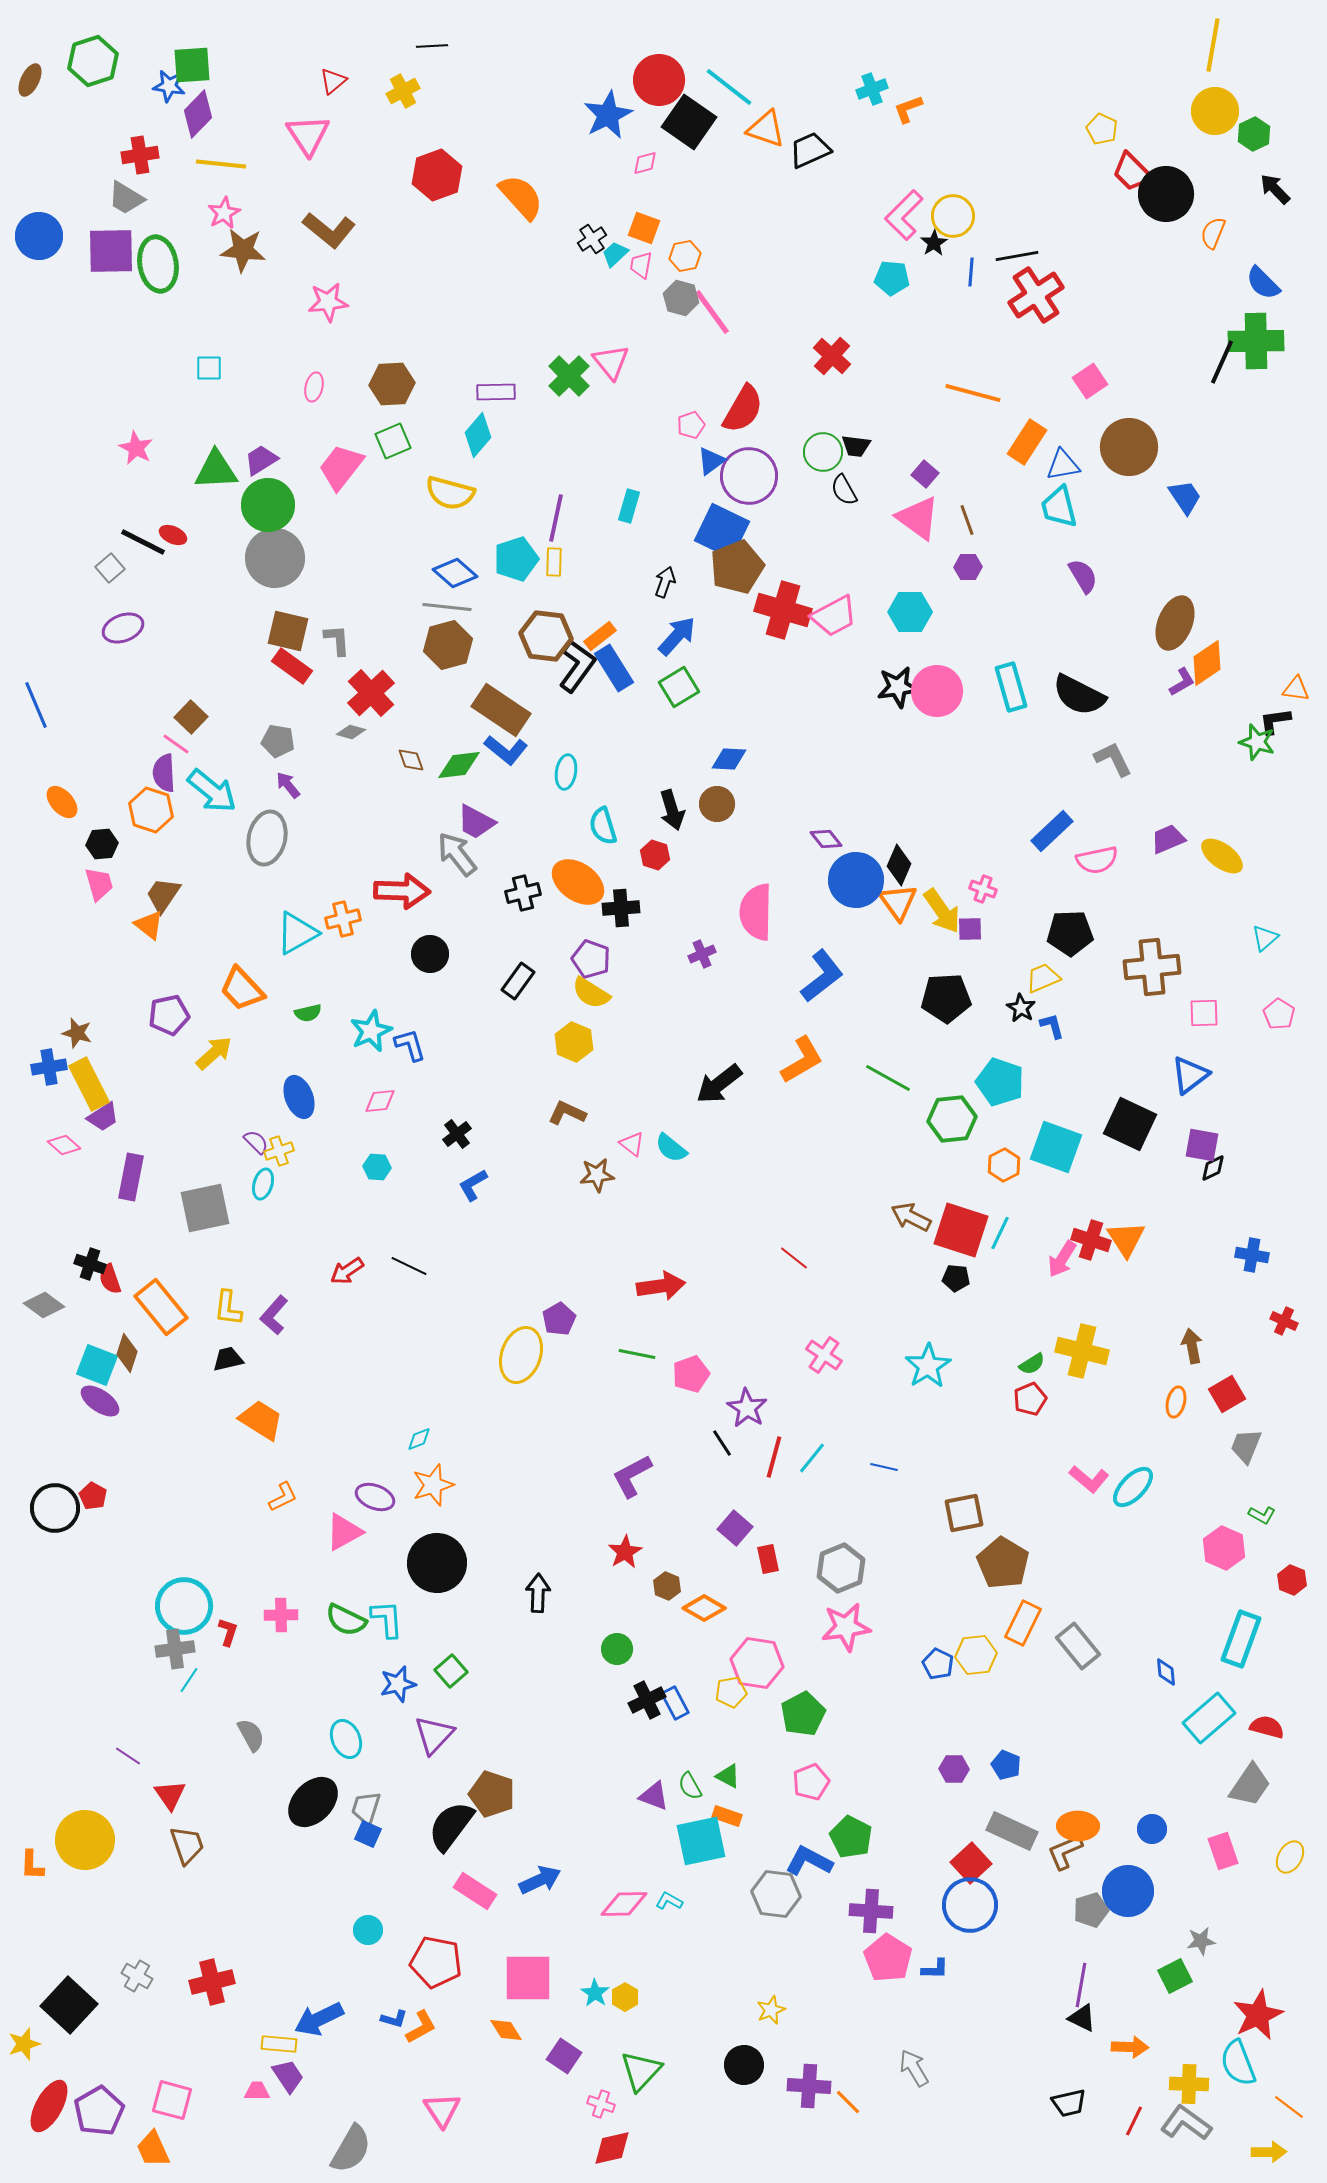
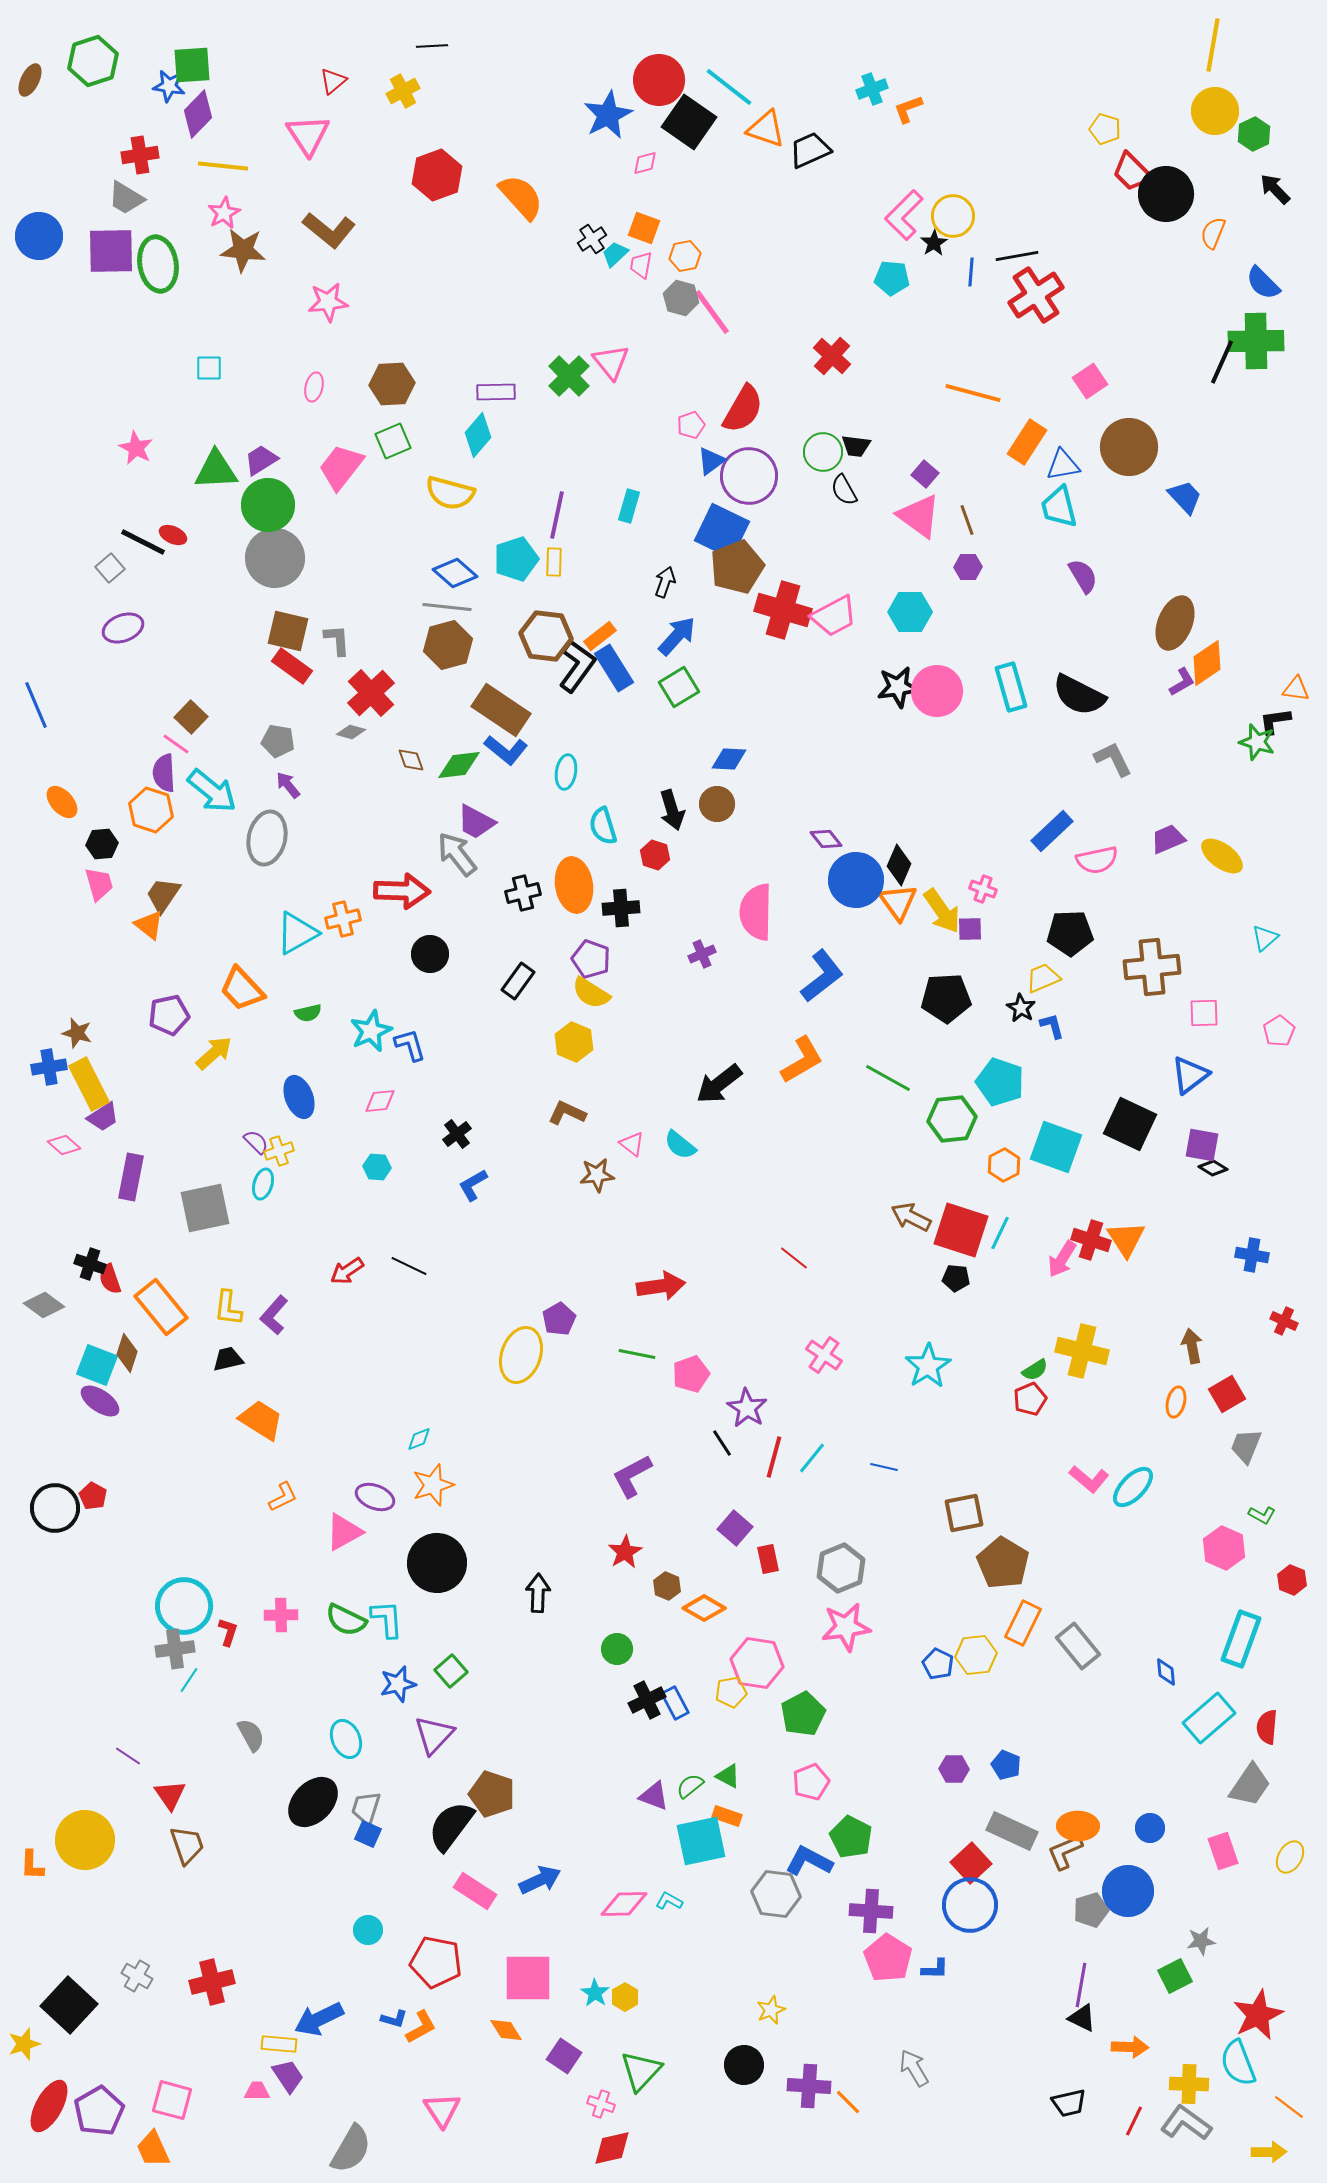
yellow pentagon at (1102, 129): moved 3 px right; rotated 8 degrees counterclockwise
yellow line at (221, 164): moved 2 px right, 2 px down
blue trapezoid at (1185, 497): rotated 9 degrees counterclockwise
purple line at (556, 518): moved 1 px right, 3 px up
pink triangle at (918, 518): moved 1 px right, 2 px up
orange ellipse at (578, 882): moved 4 px left, 3 px down; rotated 46 degrees clockwise
pink pentagon at (1279, 1014): moved 17 px down; rotated 8 degrees clockwise
cyan semicircle at (671, 1148): moved 9 px right, 3 px up
black diamond at (1213, 1168): rotated 56 degrees clockwise
green semicircle at (1032, 1364): moved 3 px right, 6 px down
red semicircle at (1267, 1727): rotated 100 degrees counterclockwise
green semicircle at (690, 1786): rotated 80 degrees clockwise
blue circle at (1152, 1829): moved 2 px left, 1 px up
